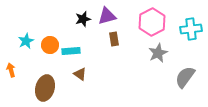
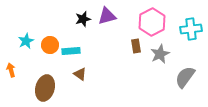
brown rectangle: moved 22 px right, 7 px down
gray star: moved 2 px right, 1 px down
